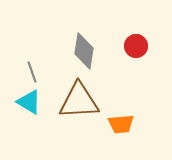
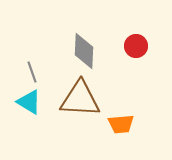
gray diamond: rotated 6 degrees counterclockwise
brown triangle: moved 1 px right, 2 px up; rotated 6 degrees clockwise
